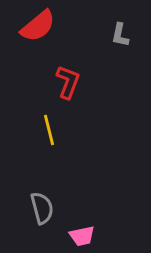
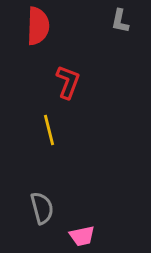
red semicircle: rotated 48 degrees counterclockwise
gray L-shape: moved 14 px up
